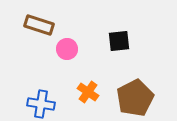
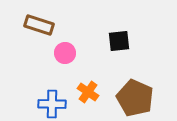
pink circle: moved 2 px left, 4 px down
brown pentagon: rotated 21 degrees counterclockwise
blue cross: moved 11 px right; rotated 8 degrees counterclockwise
